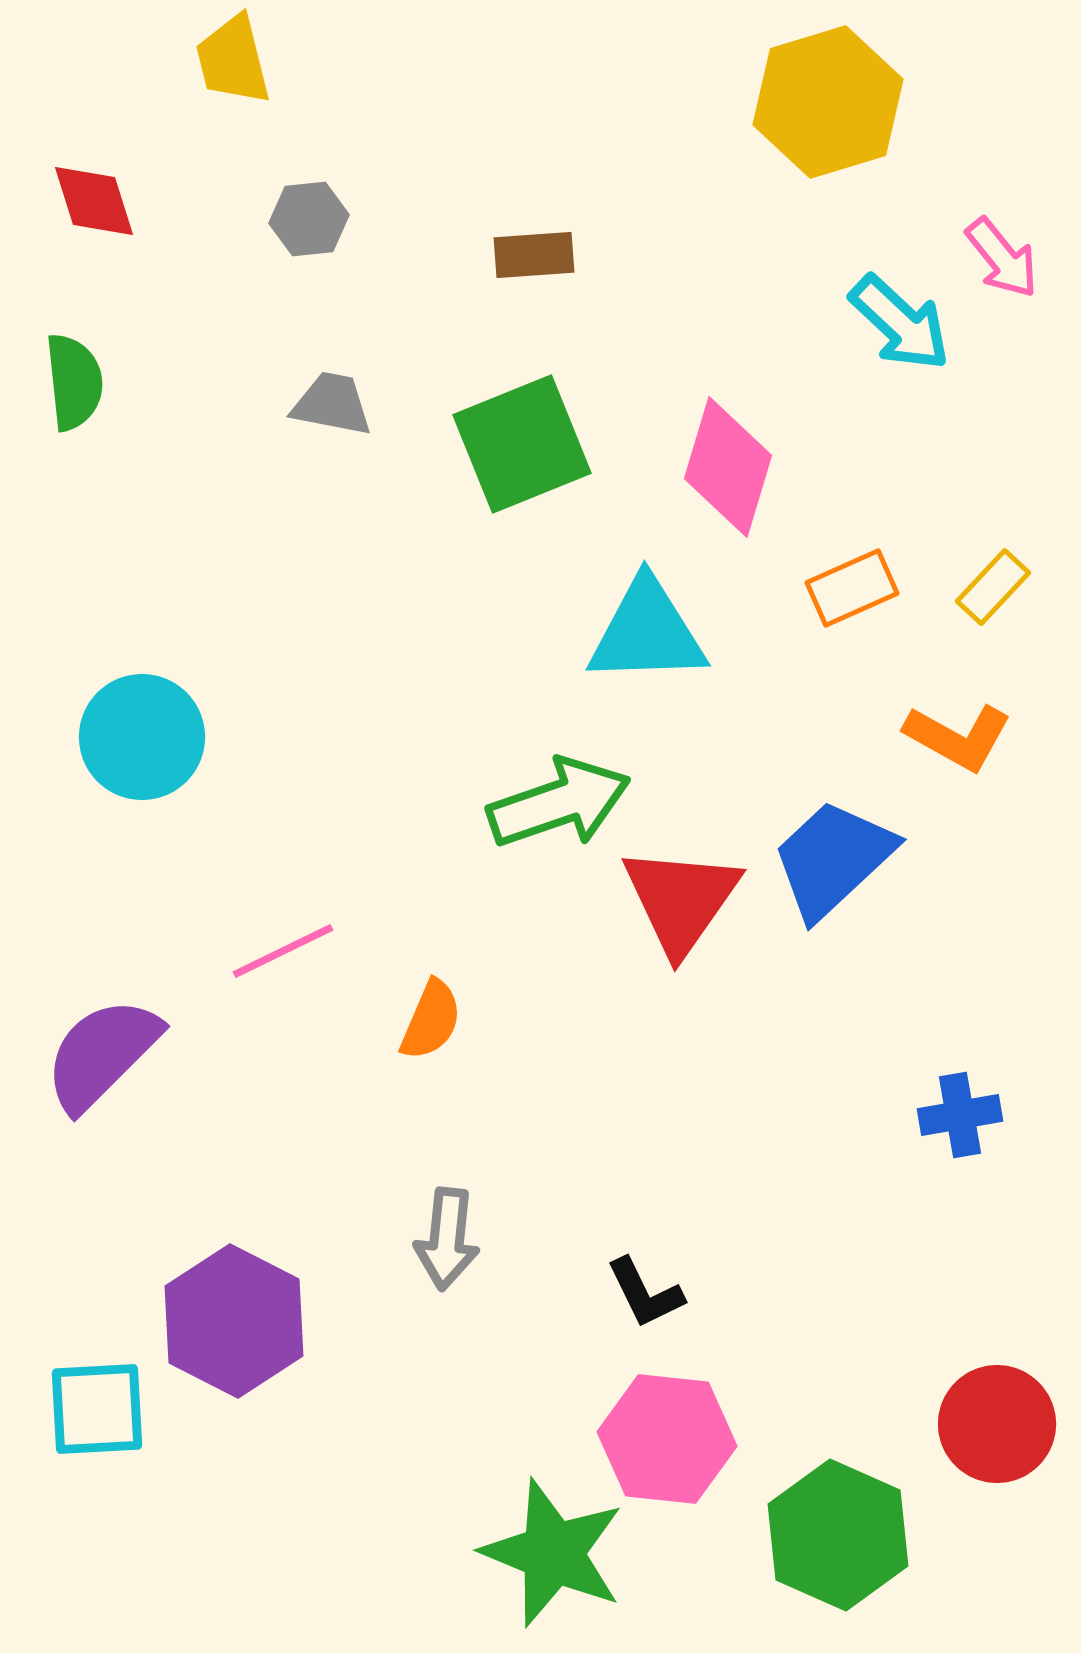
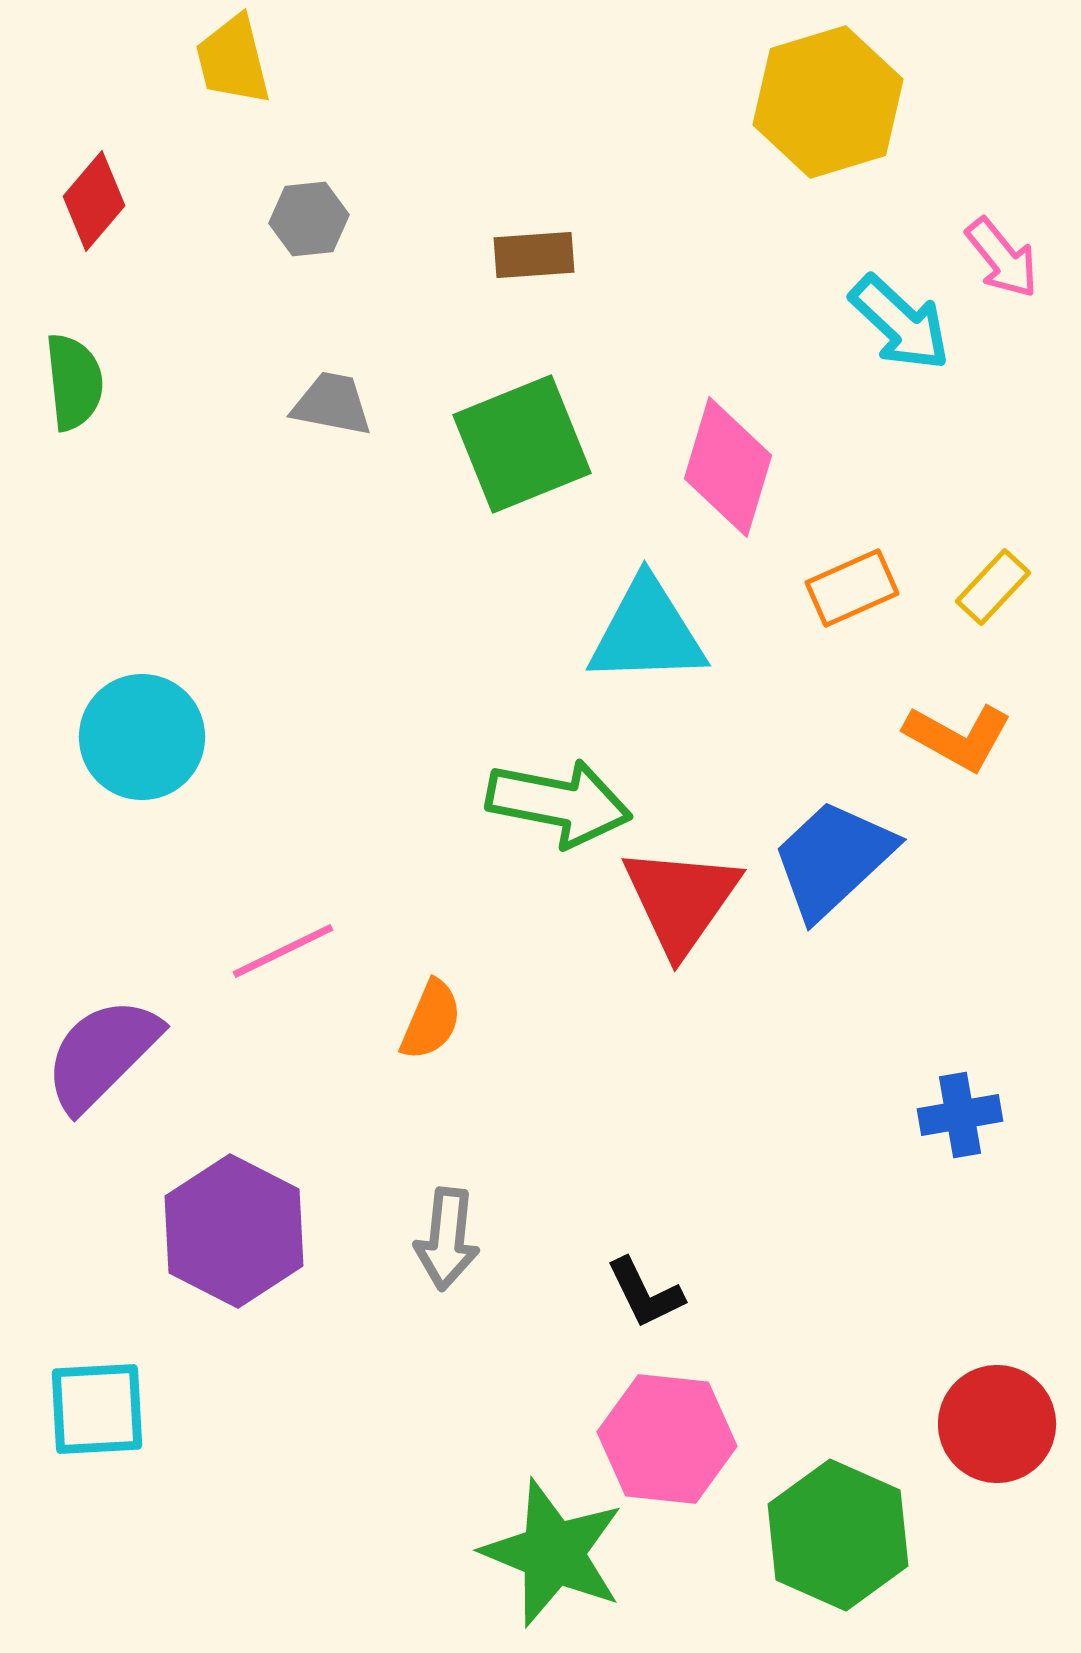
red diamond: rotated 58 degrees clockwise
green arrow: rotated 30 degrees clockwise
purple hexagon: moved 90 px up
